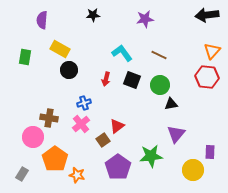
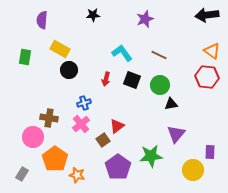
purple star: rotated 12 degrees counterclockwise
orange triangle: rotated 36 degrees counterclockwise
